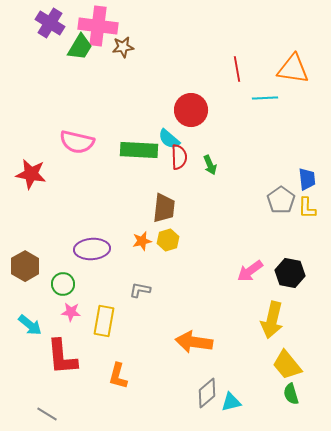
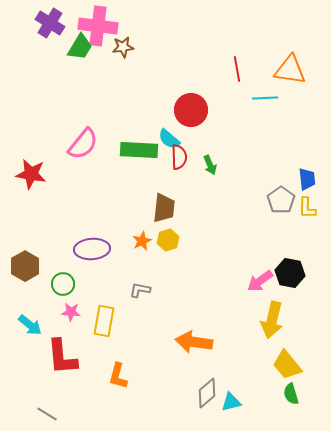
orange triangle: moved 3 px left, 1 px down
pink semicircle: moved 6 px right, 2 px down; rotated 64 degrees counterclockwise
orange star: rotated 12 degrees counterclockwise
pink arrow: moved 10 px right, 10 px down
